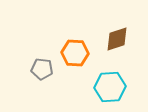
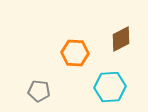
brown diamond: moved 4 px right; rotated 8 degrees counterclockwise
gray pentagon: moved 3 px left, 22 px down
